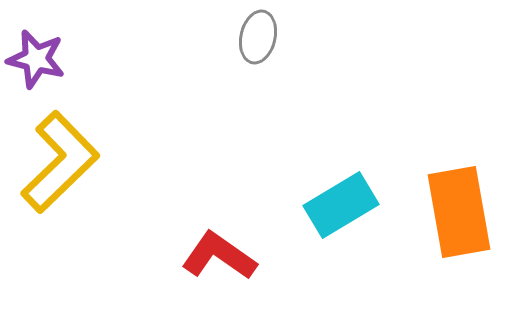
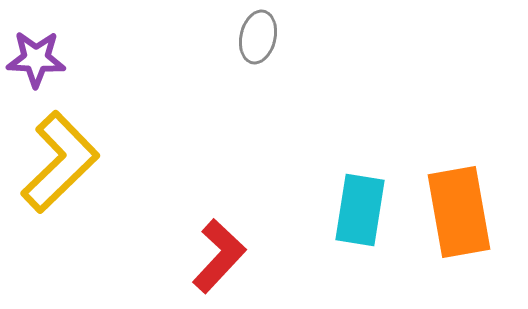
purple star: rotated 12 degrees counterclockwise
cyan rectangle: moved 19 px right, 5 px down; rotated 50 degrees counterclockwise
red L-shape: rotated 98 degrees clockwise
